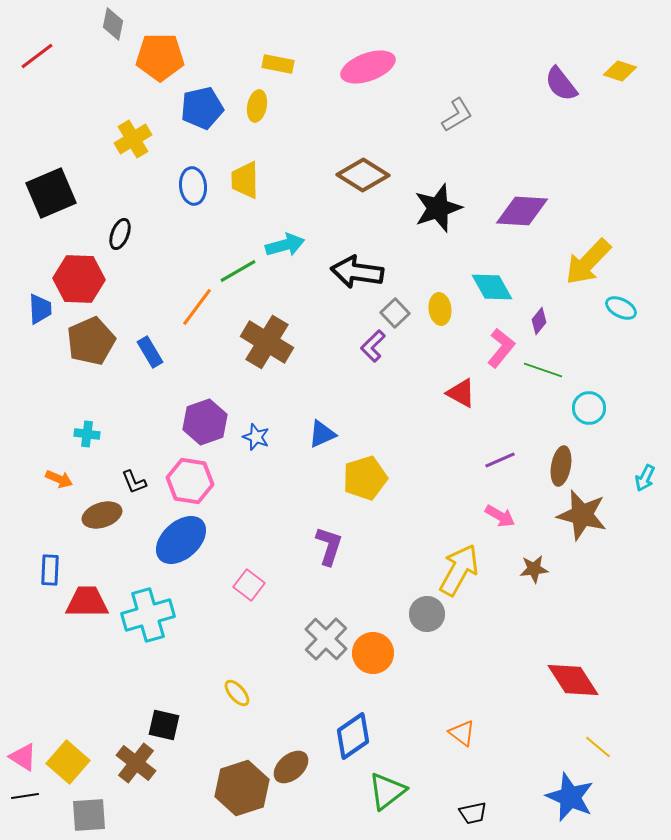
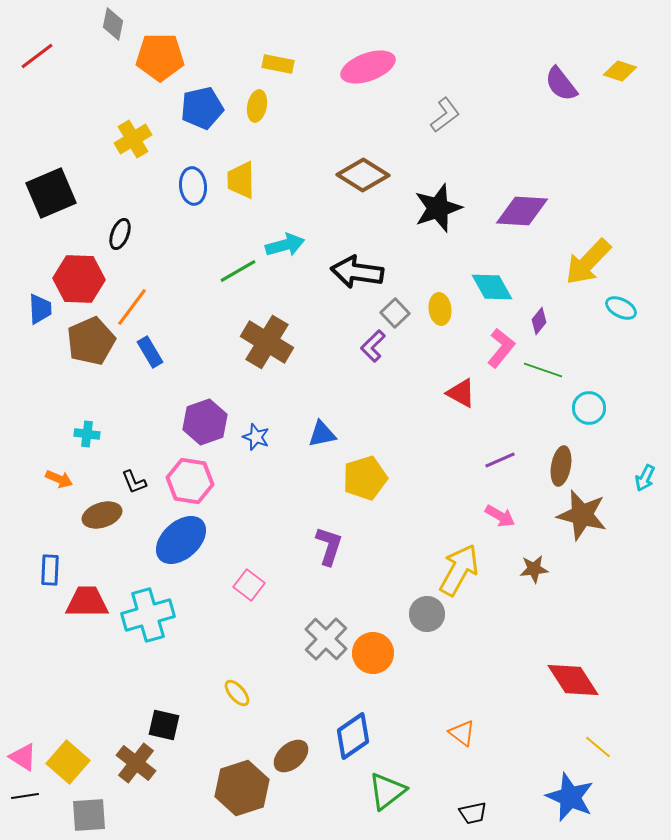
gray L-shape at (457, 115): moved 12 px left; rotated 6 degrees counterclockwise
yellow trapezoid at (245, 180): moved 4 px left
orange line at (197, 307): moved 65 px left
blue triangle at (322, 434): rotated 12 degrees clockwise
brown ellipse at (291, 767): moved 11 px up
